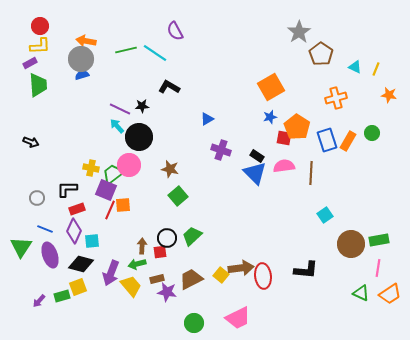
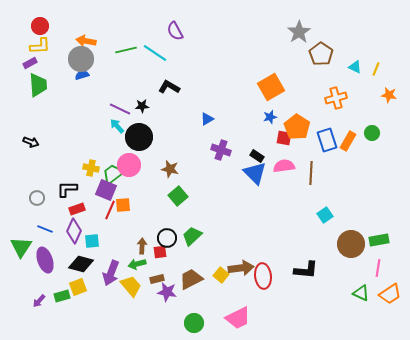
purple ellipse at (50, 255): moved 5 px left, 5 px down
